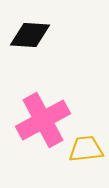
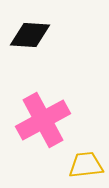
yellow trapezoid: moved 16 px down
